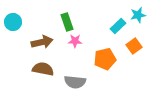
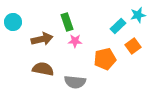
brown arrow: moved 3 px up
orange square: moved 1 px left
